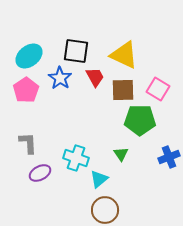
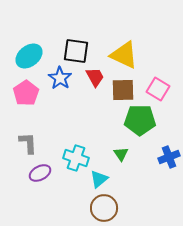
pink pentagon: moved 3 px down
brown circle: moved 1 px left, 2 px up
